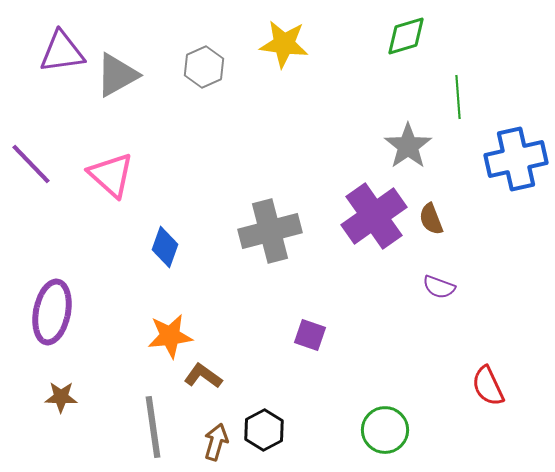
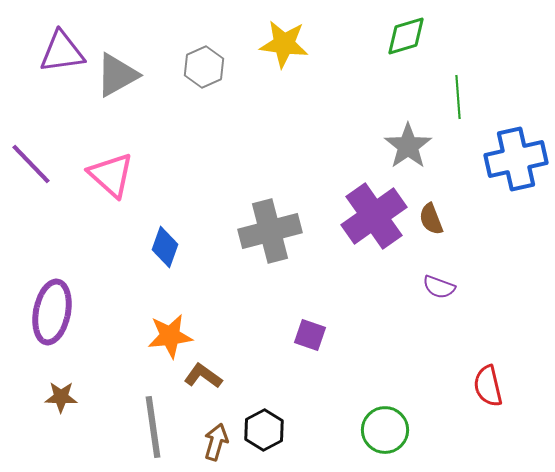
red semicircle: rotated 12 degrees clockwise
